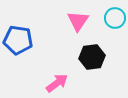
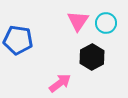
cyan circle: moved 9 px left, 5 px down
black hexagon: rotated 20 degrees counterclockwise
pink arrow: moved 3 px right
